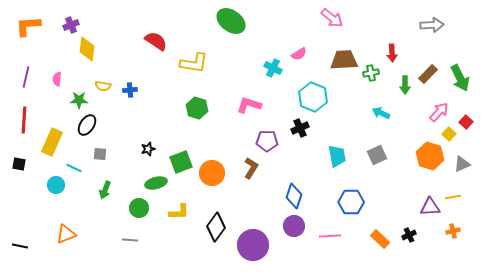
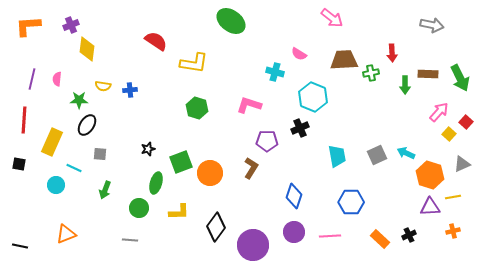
gray arrow at (432, 25): rotated 15 degrees clockwise
pink semicircle at (299, 54): rotated 63 degrees clockwise
cyan cross at (273, 68): moved 2 px right, 4 px down; rotated 12 degrees counterclockwise
brown rectangle at (428, 74): rotated 48 degrees clockwise
purple line at (26, 77): moved 6 px right, 2 px down
cyan arrow at (381, 113): moved 25 px right, 40 px down
orange hexagon at (430, 156): moved 19 px down
orange circle at (212, 173): moved 2 px left
green ellipse at (156, 183): rotated 60 degrees counterclockwise
purple circle at (294, 226): moved 6 px down
